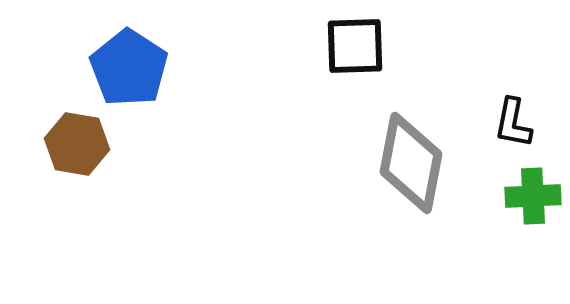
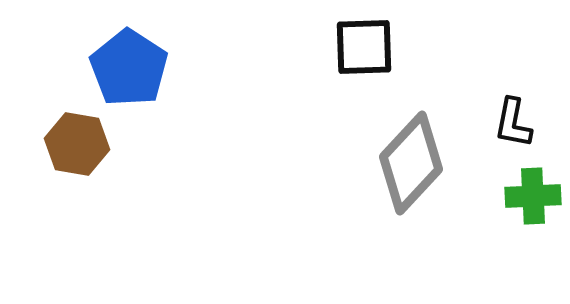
black square: moved 9 px right, 1 px down
gray diamond: rotated 32 degrees clockwise
